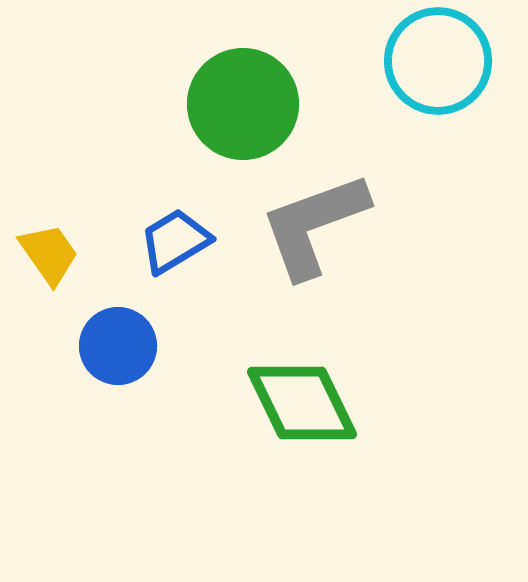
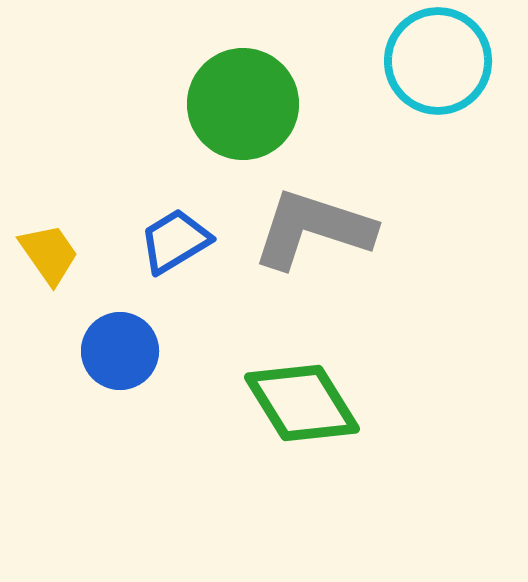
gray L-shape: moved 1 px left, 4 px down; rotated 38 degrees clockwise
blue circle: moved 2 px right, 5 px down
green diamond: rotated 6 degrees counterclockwise
